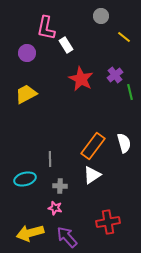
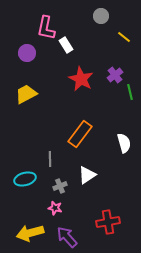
orange rectangle: moved 13 px left, 12 px up
white triangle: moved 5 px left
gray cross: rotated 24 degrees counterclockwise
